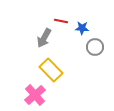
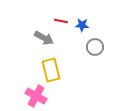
blue star: moved 3 px up
gray arrow: rotated 90 degrees counterclockwise
yellow rectangle: rotated 30 degrees clockwise
pink cross: moved 1 px right, 1 px down; rotated 20 degrees counterclockwise
